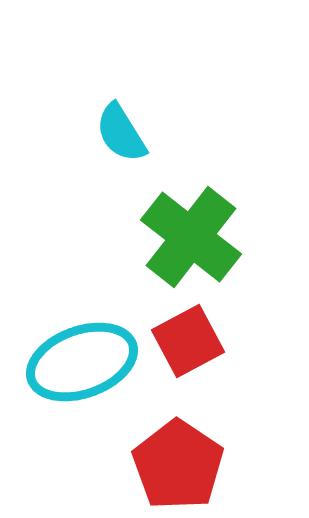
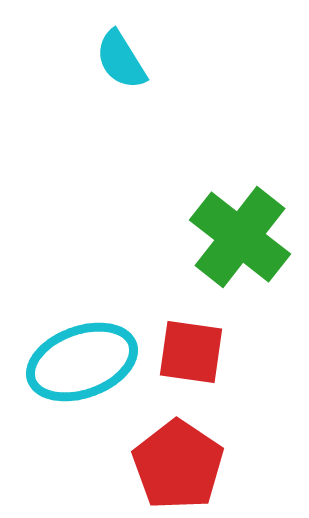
cyan semicircle: moved 73 px up
green cross: moved 49 px right
red square: moved 3 px right, 11 px down; rotated 36 degrees clockwise
